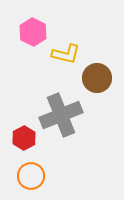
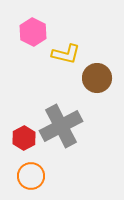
gray cross: moved 11 px down; rotated 6 degrees counterclockwise
